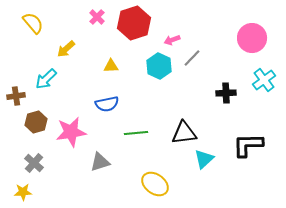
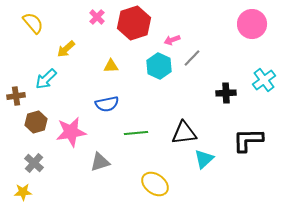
pink circle: moved 14 px up
black L-shape: moved 5 px up
